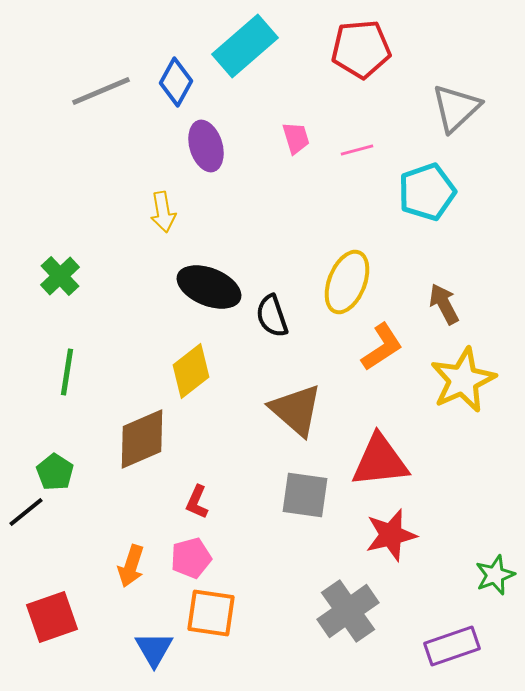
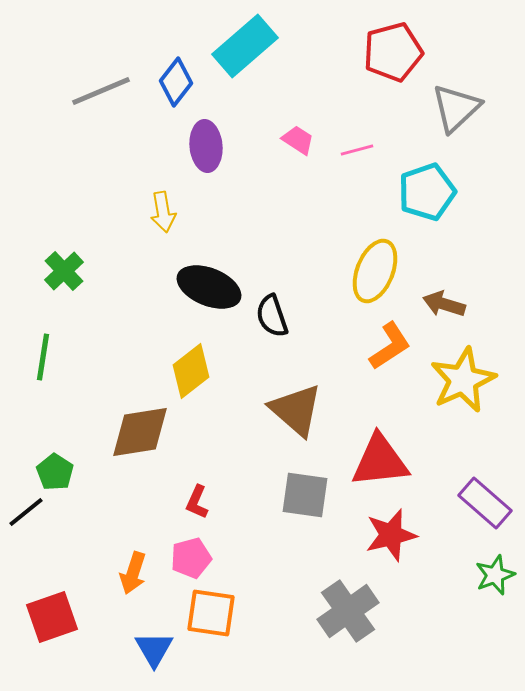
red pentagon: moved 32 px right, 3 px down; rotated 10 degrees counterclockwise
blue diamond: rotated 9 degrees clockwise
pink trapezoid: moved 2 px right, 2 px down; rotated 40 degrees counterclockwise
purple ellipse: rotated 12 degrees clockwise
green cross: moved 4 px right, 5 px up
yellow ellipse: moved 28 px right, 11 px up
brown arrow: rotated 45 degrees counterclockwise
orange L-shape: moved 8 px right, 1 px up
green line: moved 24 px left, 15 px up
brown diamond: moved 2 px left, 7 px up; rotated 14 degrees clockwise
orange arrow: moved 2 px right, 7 px down
purple rectangle: moved 33 px right, 143 px up; rotated 60 degrees clockwise
